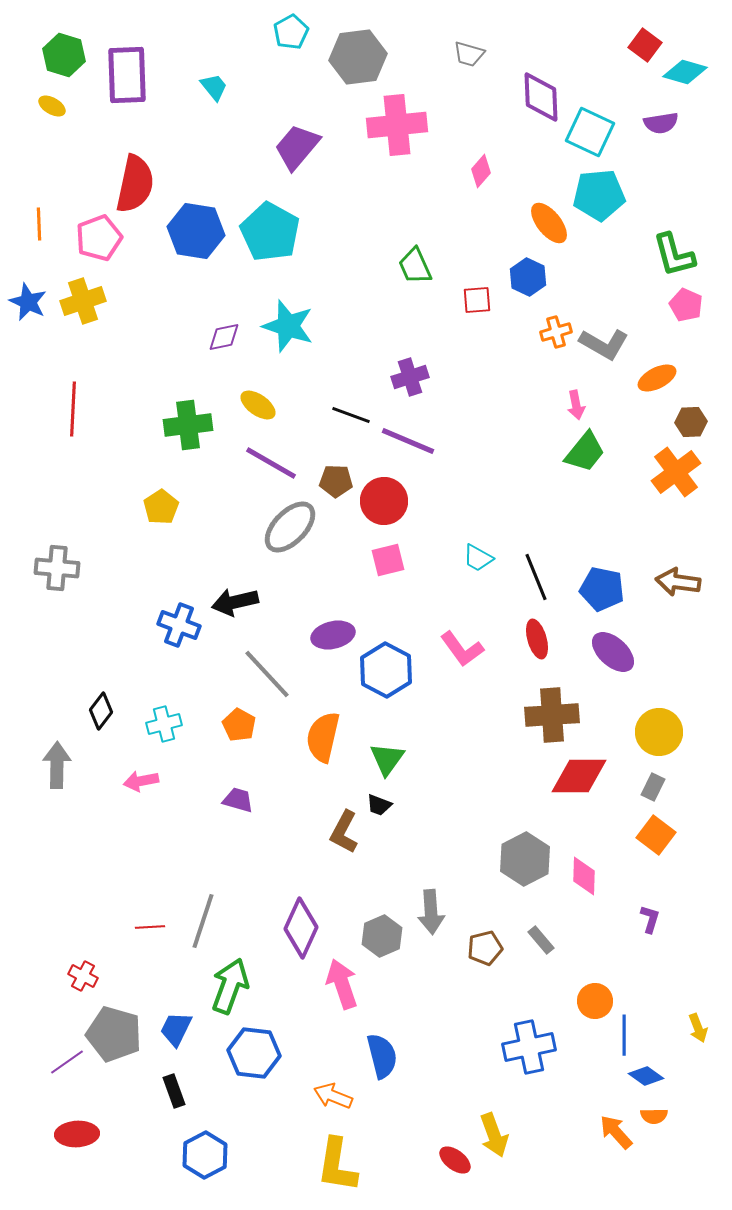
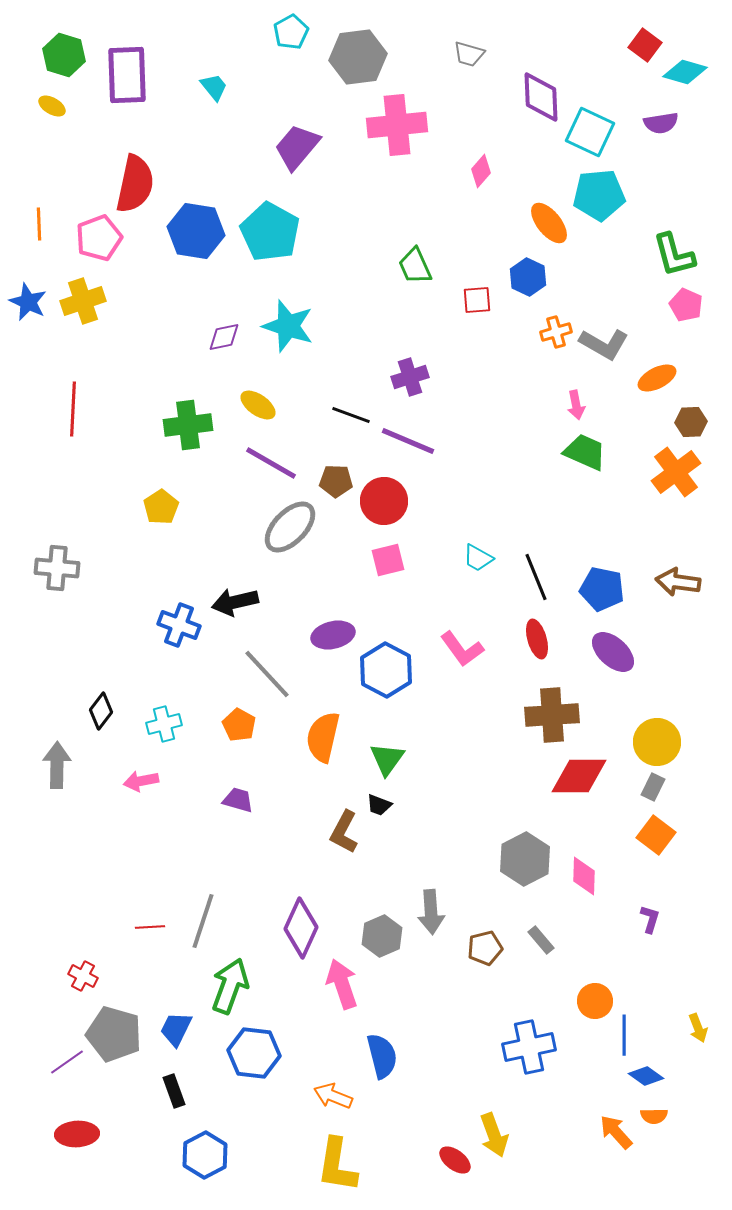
green trapezoid at (585, 452): rotated 105 degrees counterclockwise
yellow circle at (659, 732): moved 2 px left, 10 px down
